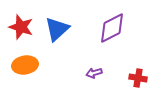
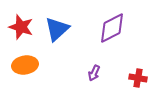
purple arrow: rotated 49 degrees counterclockwise
